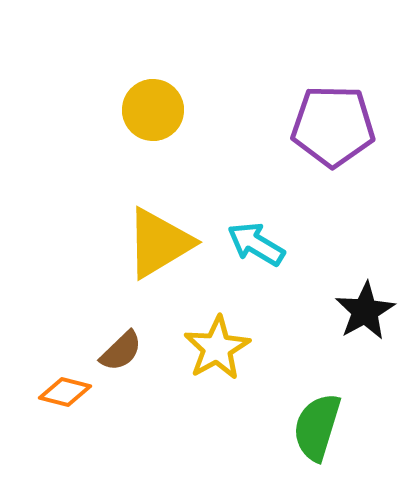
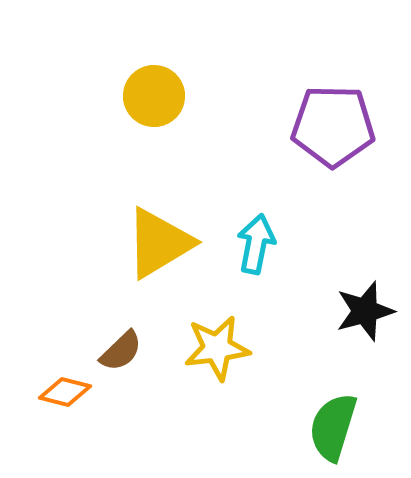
yellow circle: moved 1 px right, 14 px up
cyan arrow: rotated 70 degrees clockwise
black star: rotated 14 degrees clockwise
yellow star: rotated 22 degrees clockwise
green semicircle: moved 16 px right
